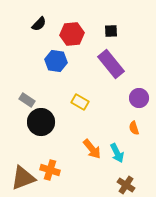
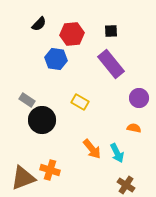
blue hexagon: moved 2 px up
black circle: moved 1 px right, 2 px up
orange semicircle: rotated 120 degrees clockwise
